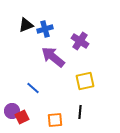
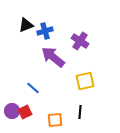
blue cross: moved 2 px down
red square: moved 3 px right, 5 px up
